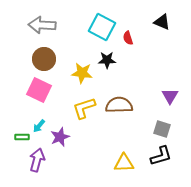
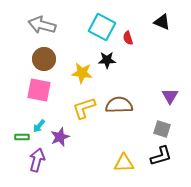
gray arrow: rotated 12 degrees clockwise
pink square: rotated 15 degrees counterclockwise
